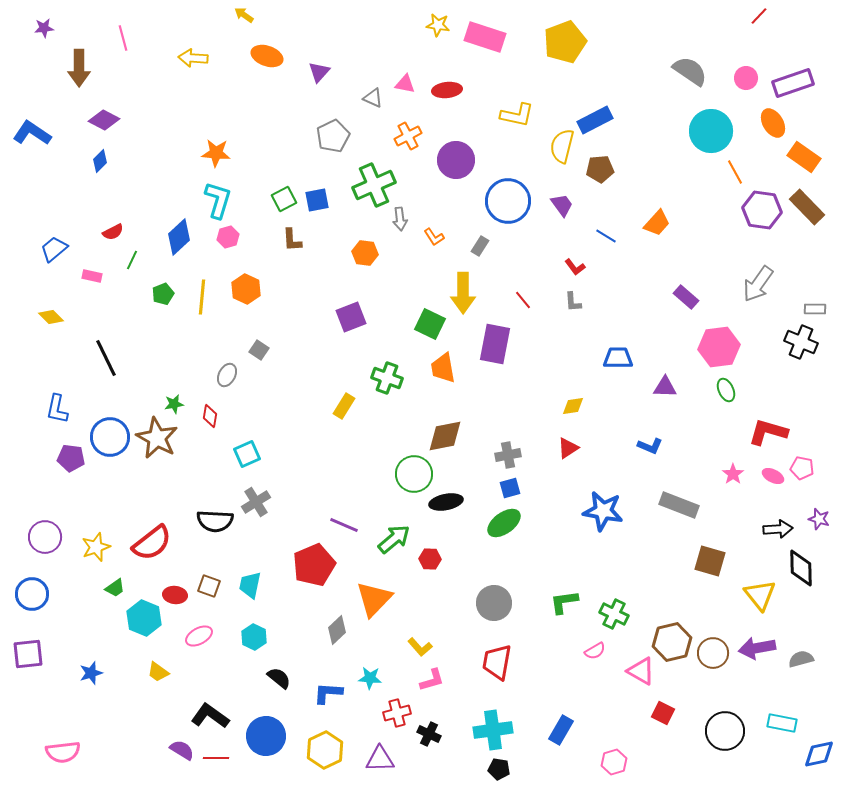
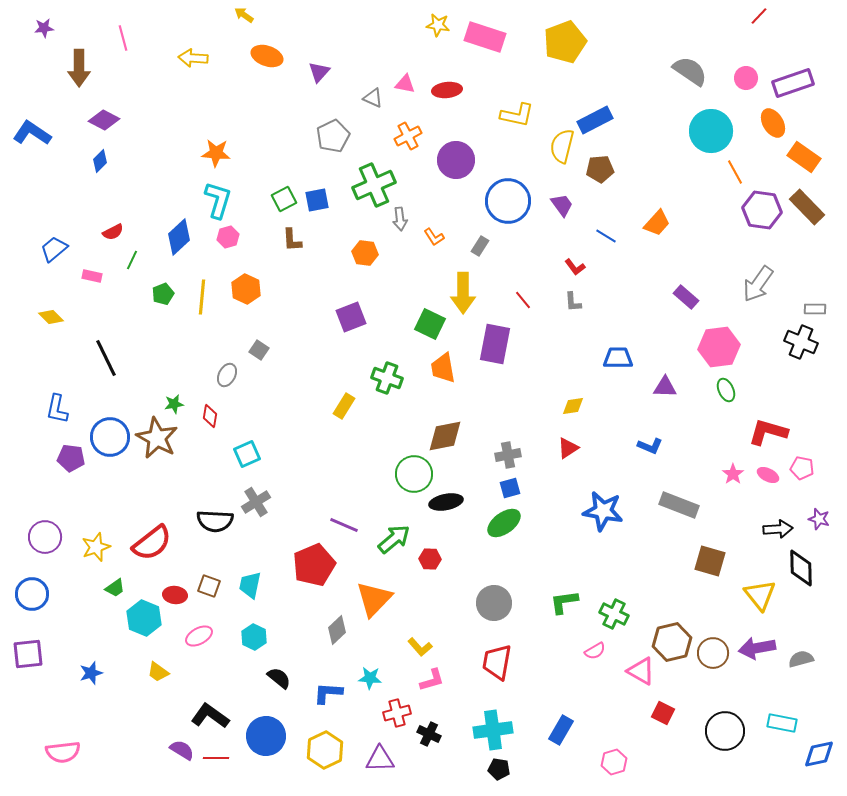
pink ellipse at (773, 476): moved 5 px left, 1 px up
